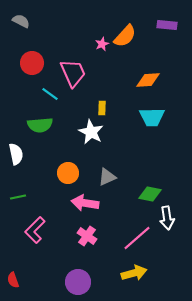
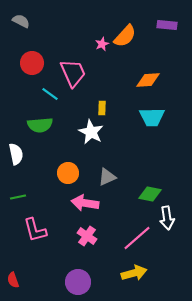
pink L-shape: rotated 60 degrees counterclockwise
